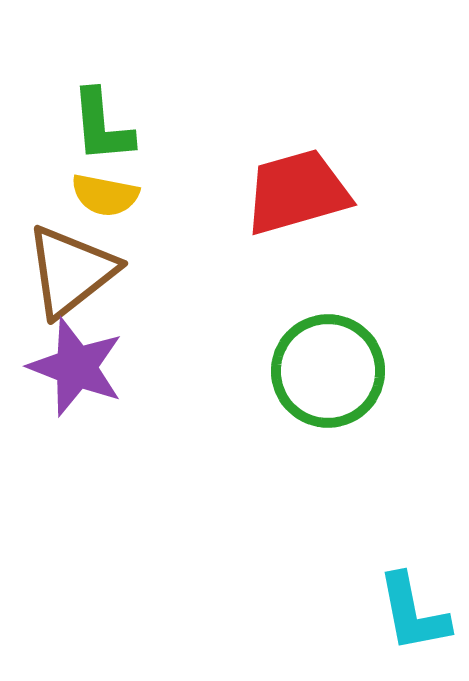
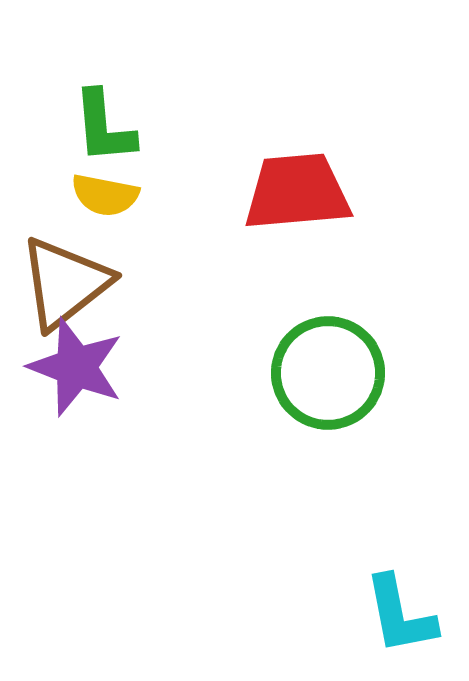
green L-shape: moved 2 px right, 1 px down
red trapezoid: rotated 11 degrees clockwise
brown triangle: moved 6 px left, 12 px down
green circle: moved 2 px down
cyan L-shape: moved 13 px left, 2 px down
